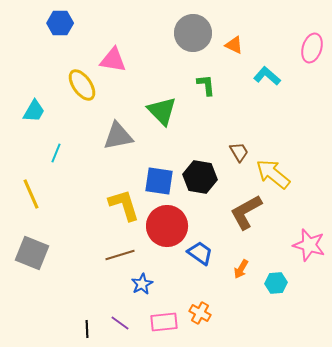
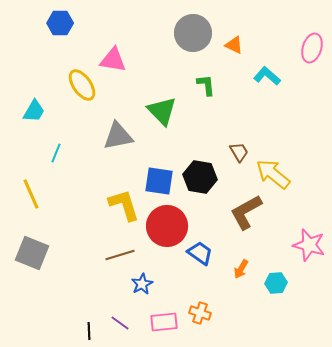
orange cross: rotated 10 degrees counterclockwise
black line: moved 2 px right, 2 px down
